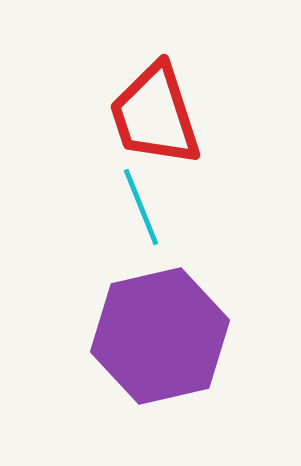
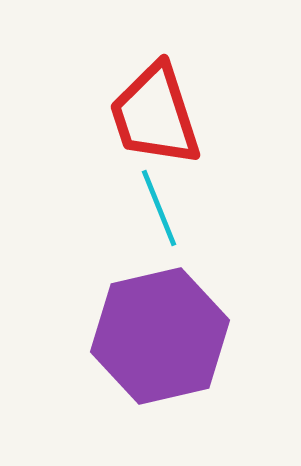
cyan line: moved 18 px right, 1 px down
